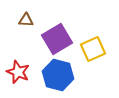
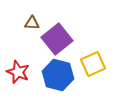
brown triangle: moved 6 px right, 3 px down
purple square: rotated 8 degrees counterclockwise
yellow square: moved 15 px down
